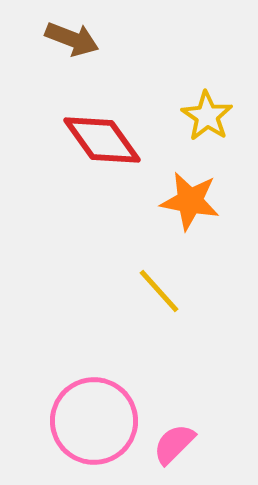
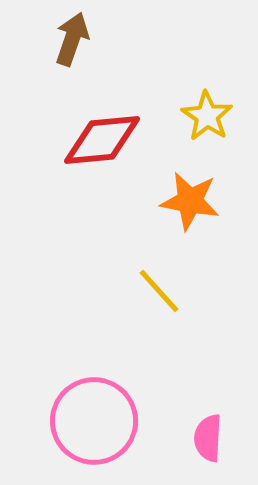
brown arrow: rotated 92 degrees counterclockwise
red diamond: rotated 60 degrees counterclockwise
pink semicircle: moved 34 px right, 6 px up; rotated 42 degrees counterclockwise
